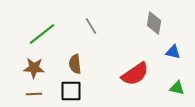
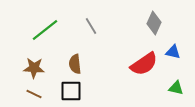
gray diamond: rotated 15 degrees clockwise
green line: moved 3 px right, 4 px up
red semicircle: moved 9 px right, 10 px up
green triangle: moved 1 px left
brown line: rotated 28 degrees clockwise
